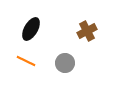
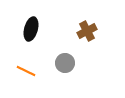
black ellipse: rotated 15 degrees counterclockwise
orange line: moved 10 px down
